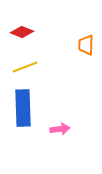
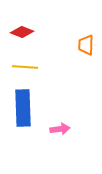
yellow line: rotated 25 degrees clockwise
